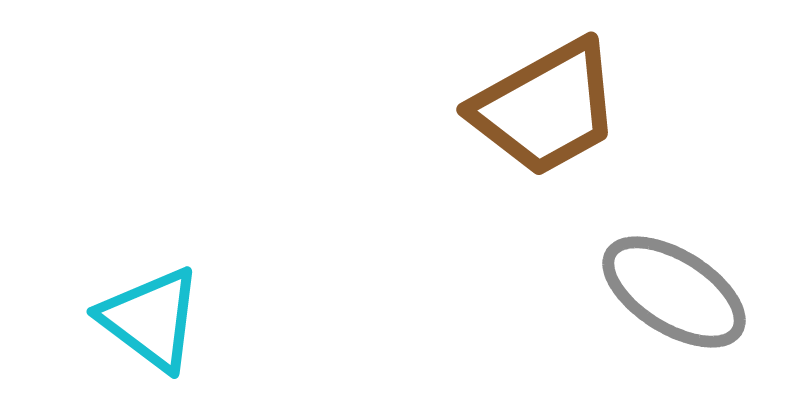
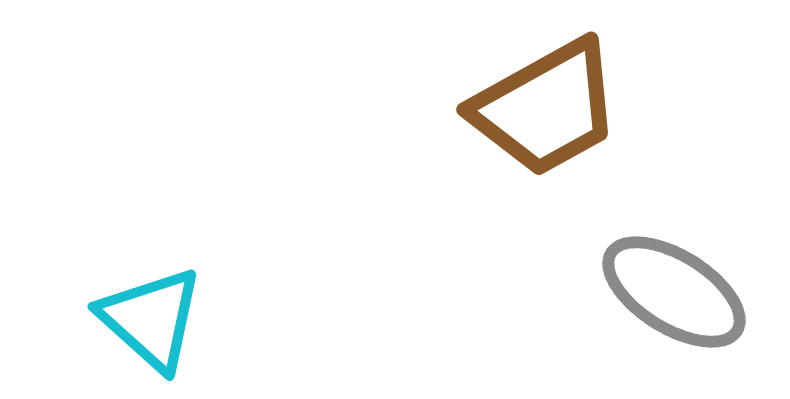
cyan triangle: rotated 5 degrees clockwise
